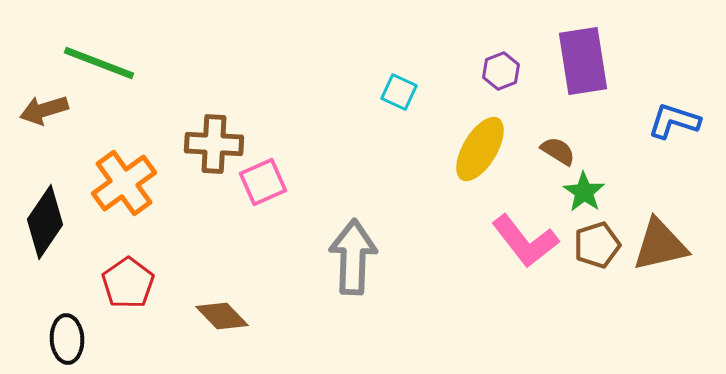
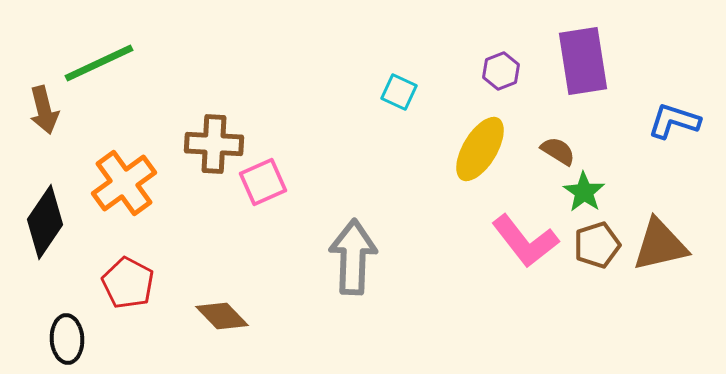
green line: rotated 46 degrees counterclockwise
brown arrow: rotated 87 degrees counterclockwise
red pentagon: rotated 9 degrees counterclockwise
